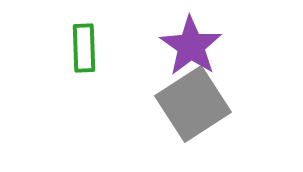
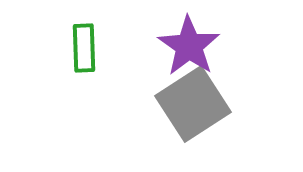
purple star: moved 2 px left
